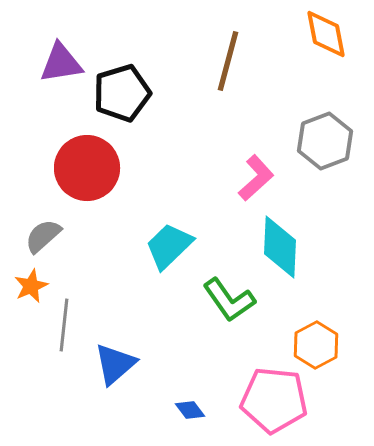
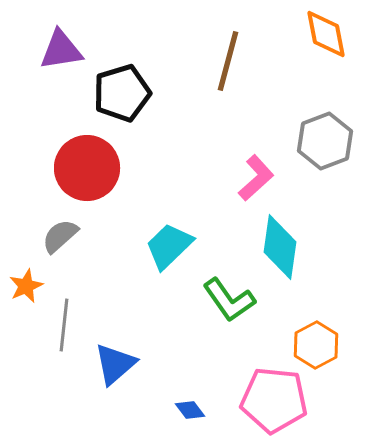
purple triangle: moved 13 px up
gray semicircle: moved 17 px right
cyan diamond: rotated 6 degrees clockwise
orange star: moved 5 px left
